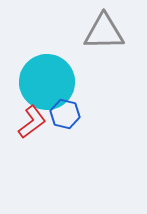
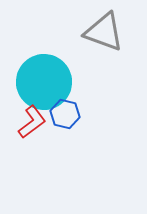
gray triangle: rotated 21 degrees clockwise
cyan circle: moved 3 px left
